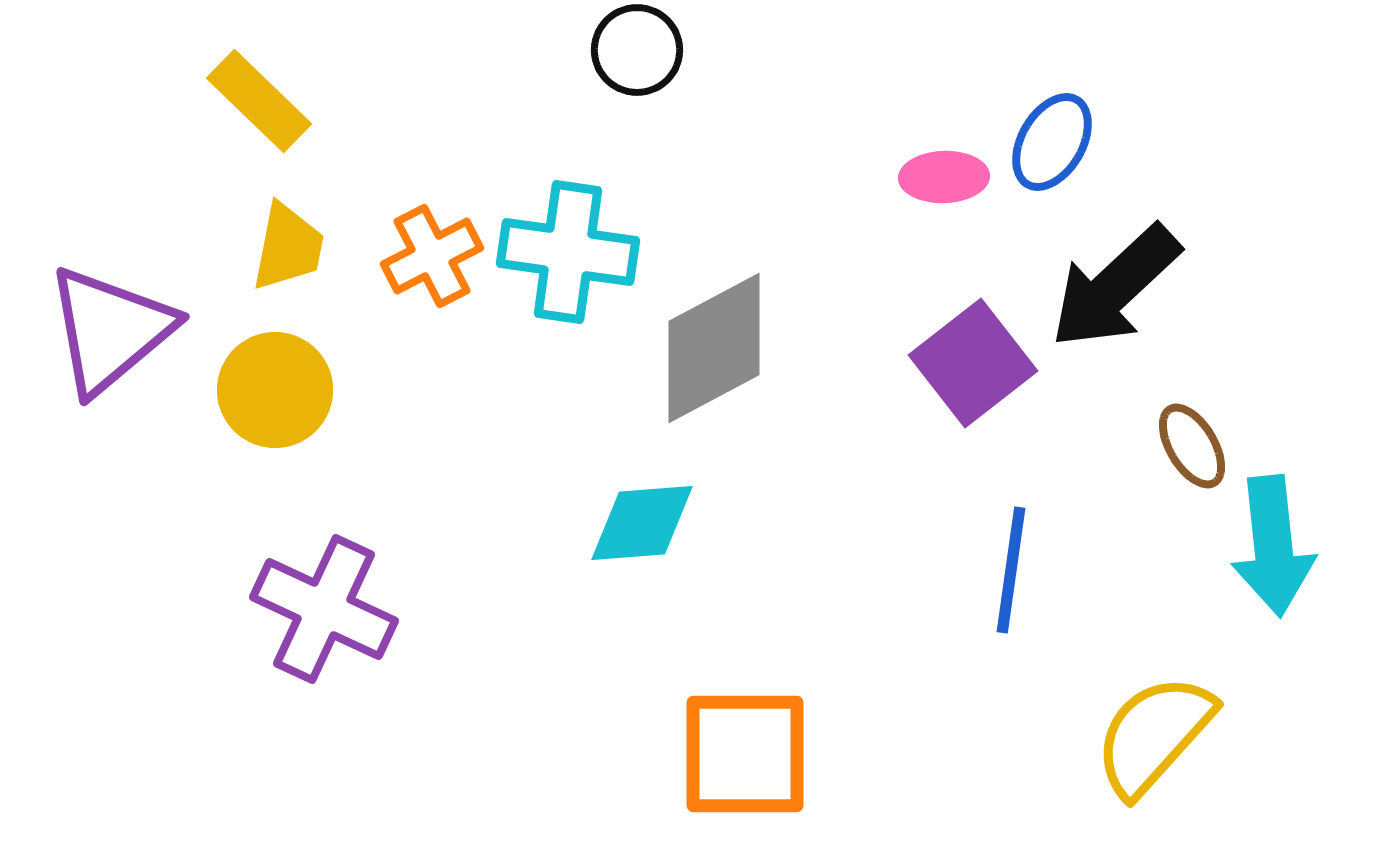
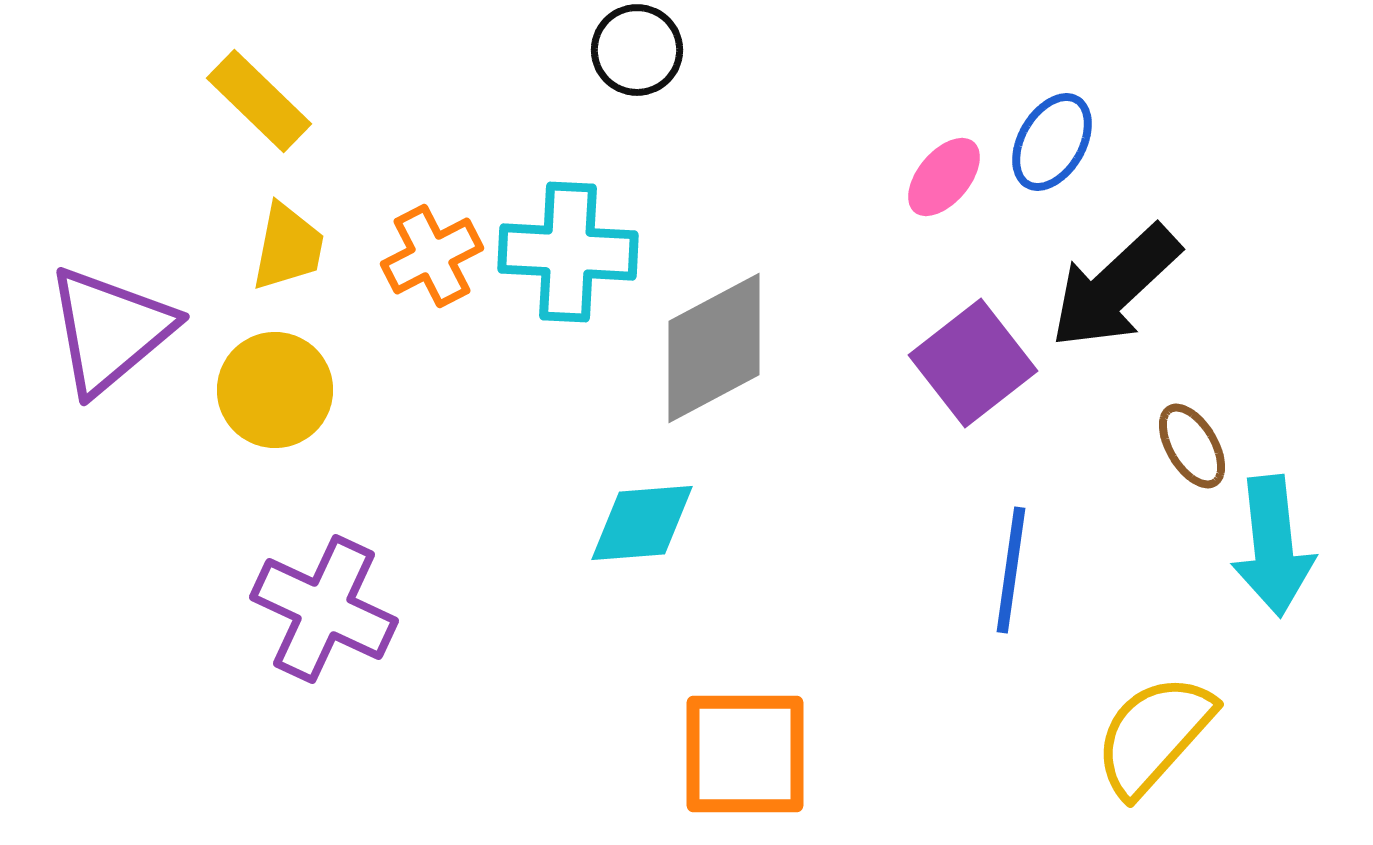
pink ellipse: rotated 48 degrees counterclockwise
cyan cross: rotated 5 degrees counterclockwise
